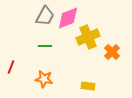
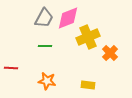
gray trapezoid: moved 1 px left, 2 px down
orange cross: moved 2 px left, 1 px down
red line: moved 1 px down; rotated 72 degrees clockwise
orange star: moved 3 px right, 2 px down
yellow rectangle: moved 1 px up
